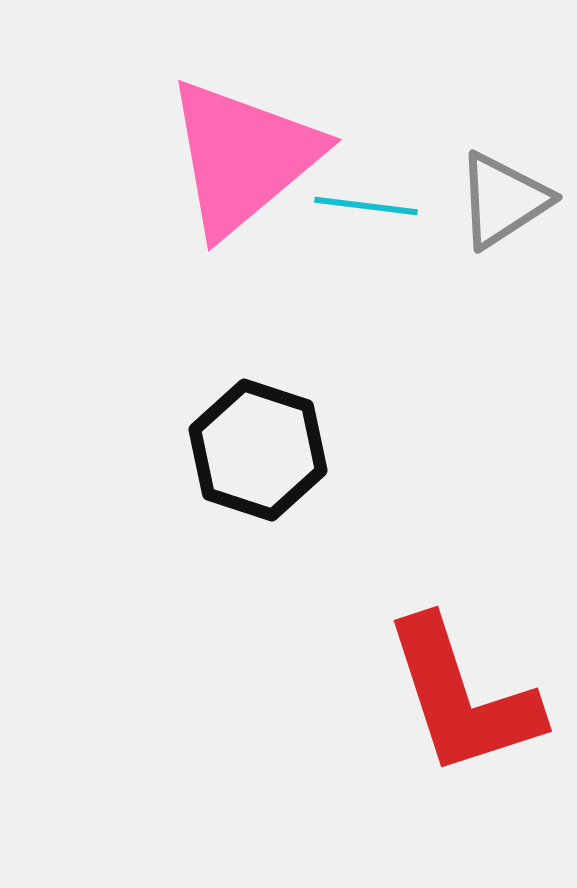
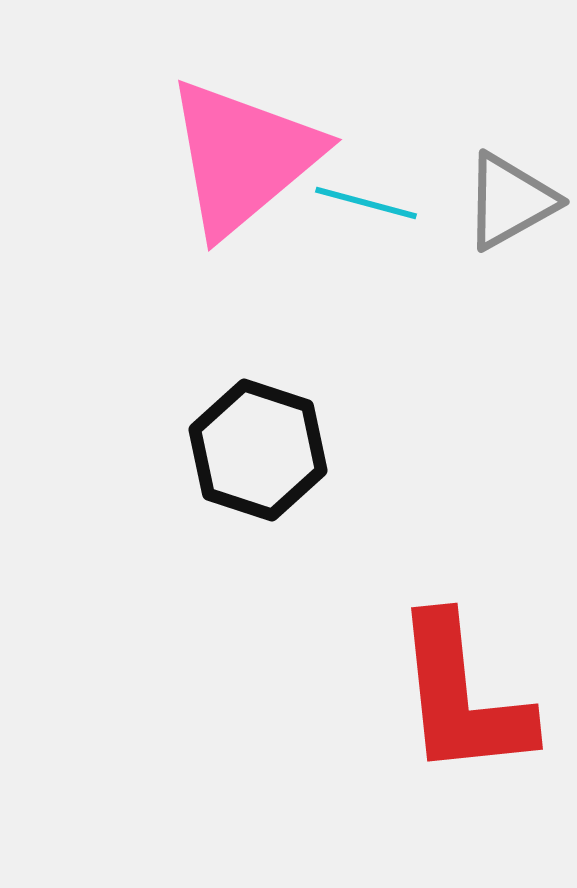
gray triangle: moved 7 px right, 1 px down; rotated 4 degrees clockwise
cyan line: moved 3 px up; rotated 8 degrees clockwise
red L-shape: rotated 12 degrees clockwise
